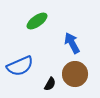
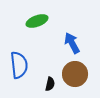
green ellipse: rotated 15 degrees clockwise
blue semicircle: moved 1 px left, 1 px up; rotated 72 degrees counterclockwise
black semicircle: rotated 16 degrees counterclockwise
